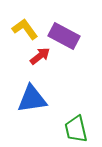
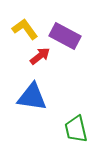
purple rectangle: moved 1 px right
blue triangle: moved 2 px up; rotated 16 degrees clockwise
